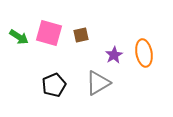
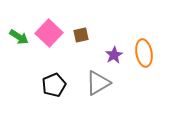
pink square: rotated 28 degrees clockwise
